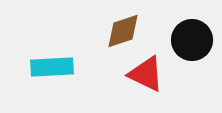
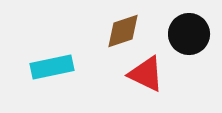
black circle: moved 3 px left, 6 px up
cyan rectangle: rotated 9 degrees counterclockwise
